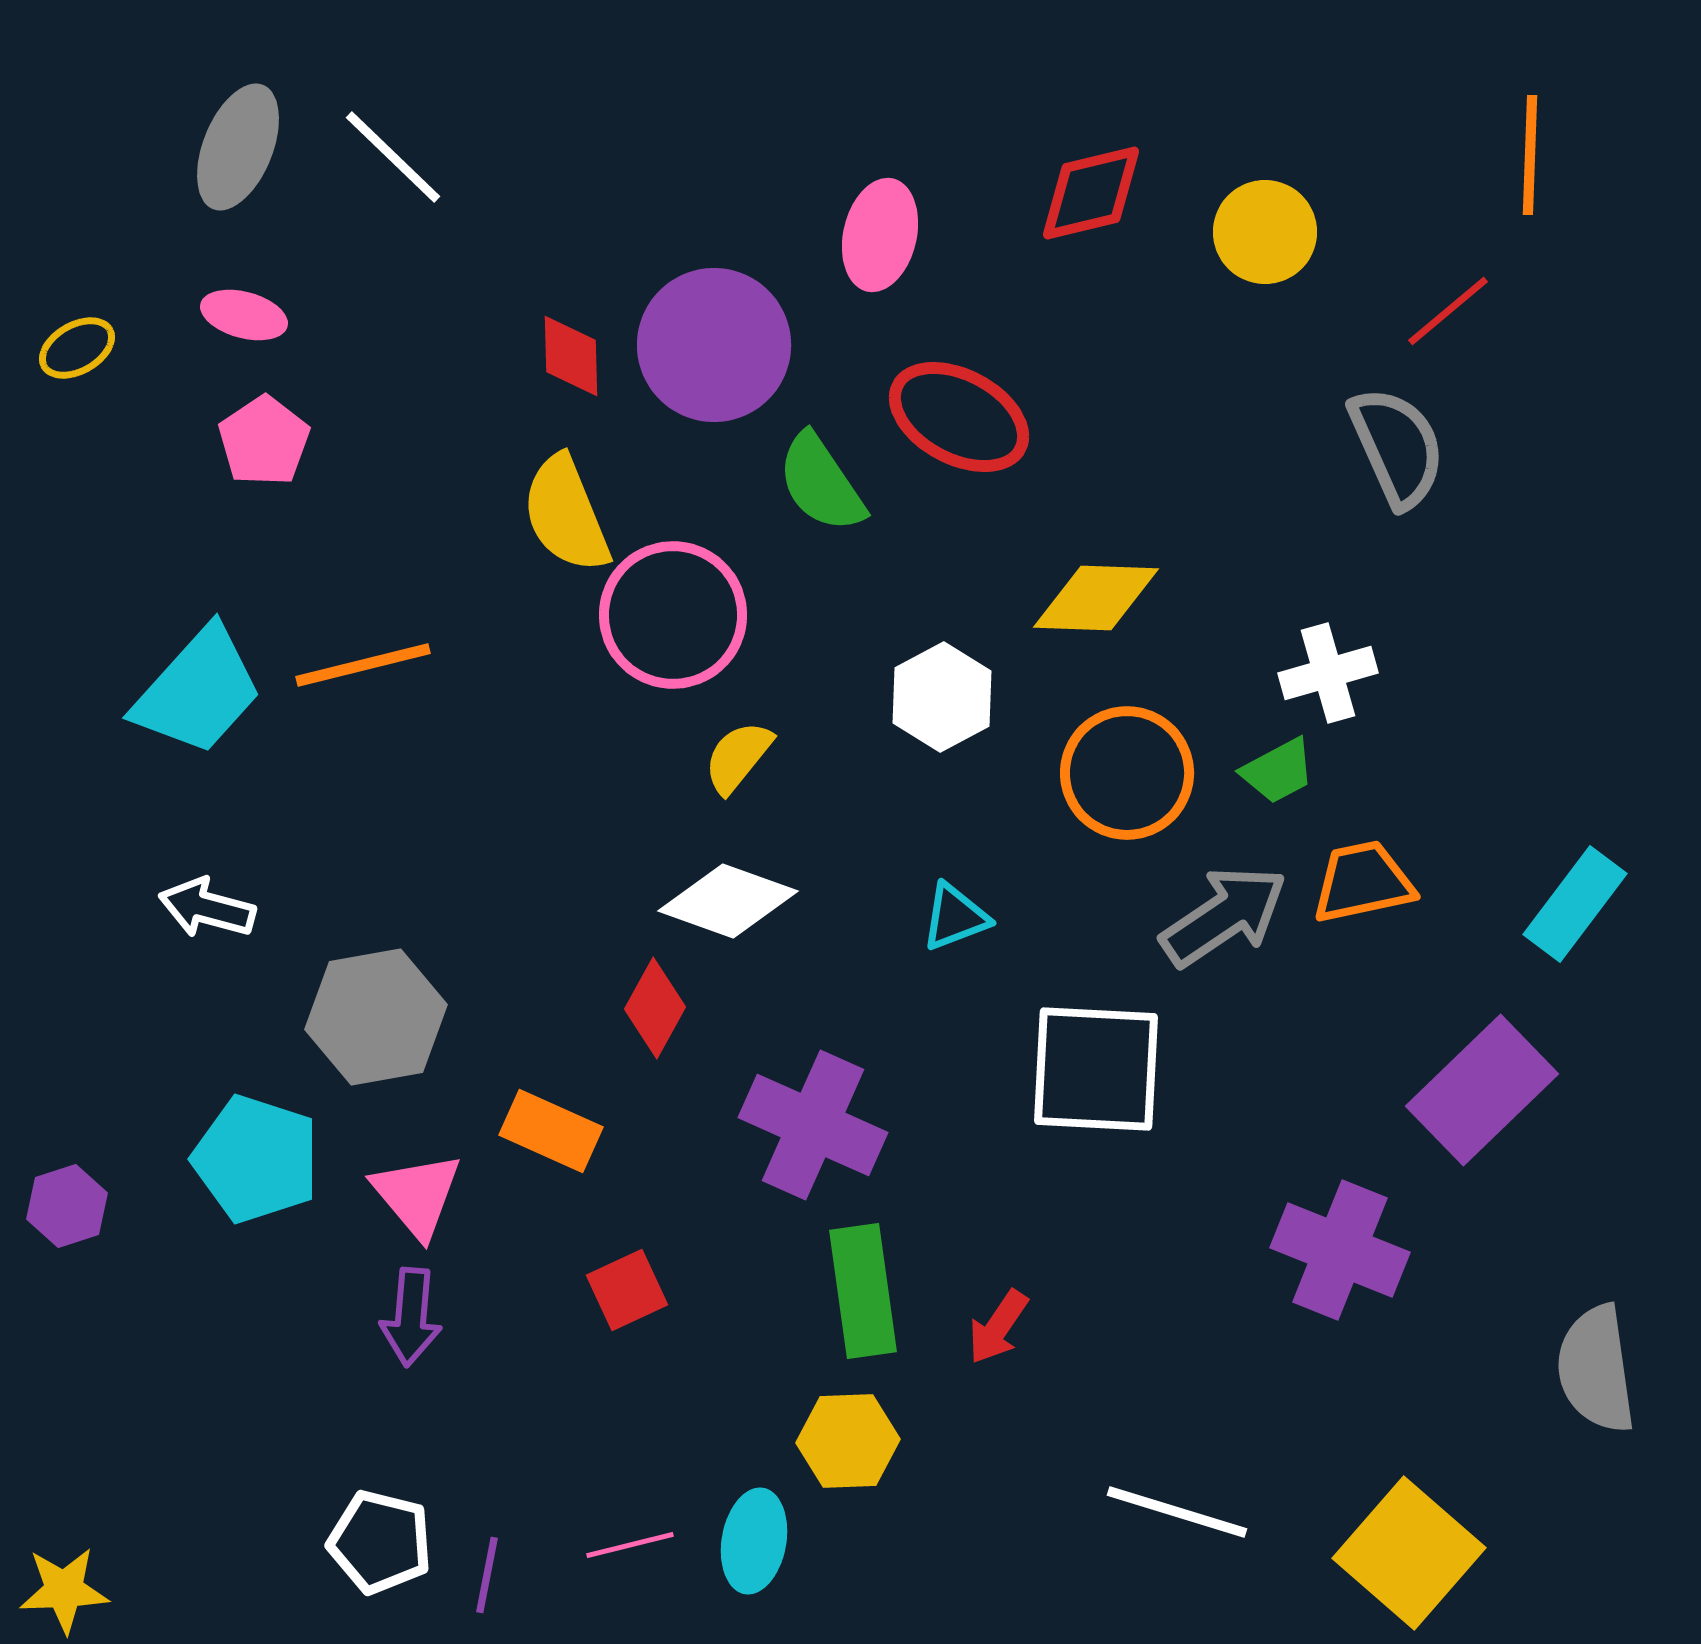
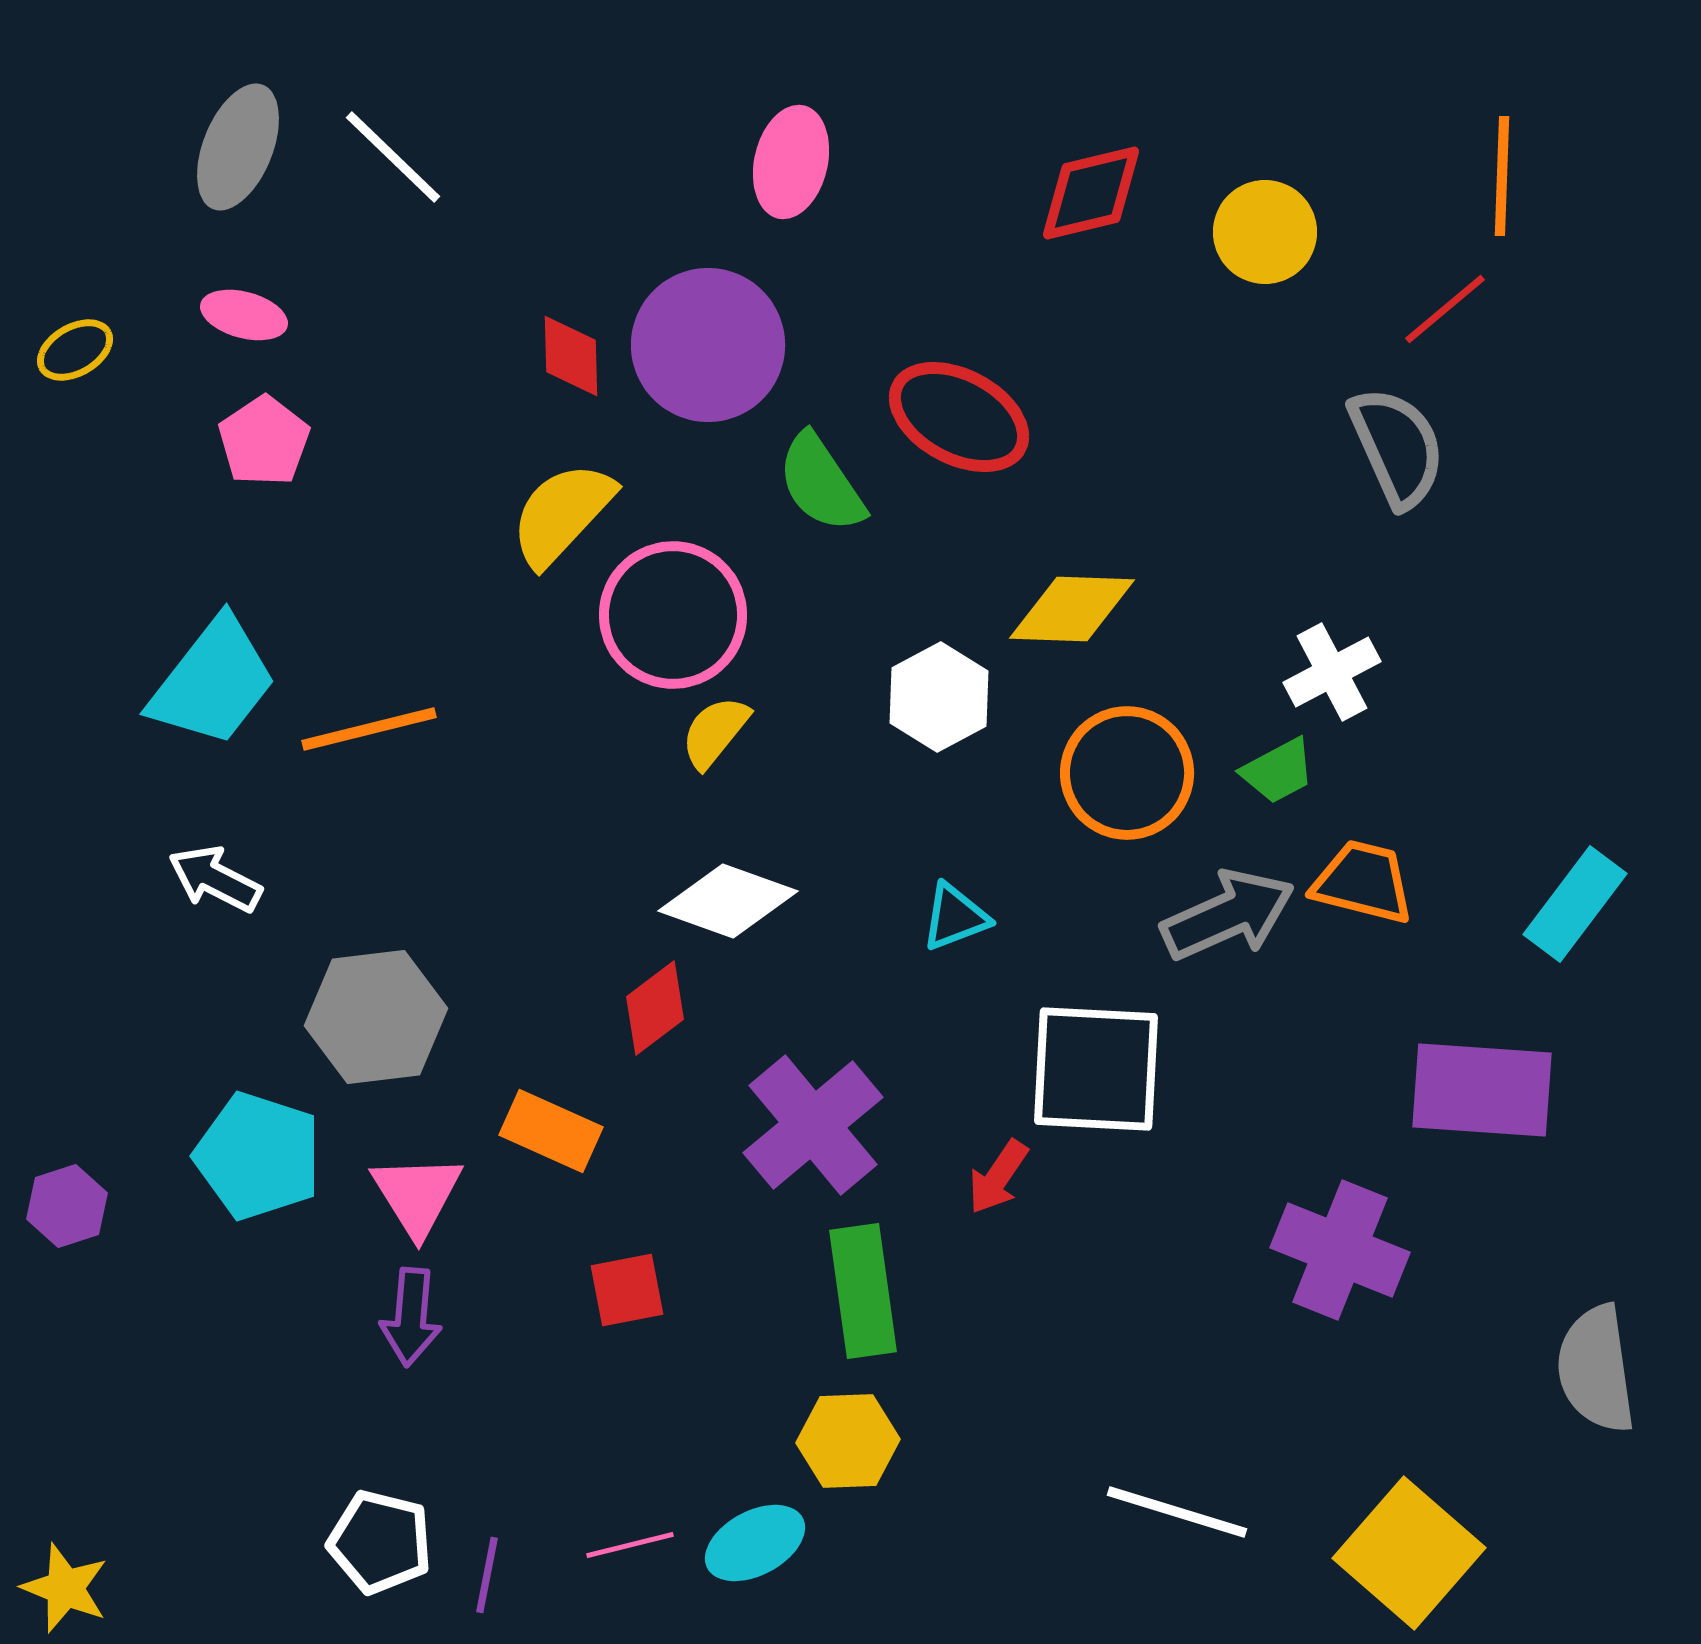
orange line at (1530, 155): moved 28 px left, 21 px down
pink ellipse at (880, 235): moved 89 px left, 73 px up
red line at (1448, 311): moved 3 px left, 2 px up
purple circle at (714, 345): moved 6 px left
yellow ellipse at (77, 348): moved 2 px left, 2 px down
yellow semicircle at (566, 514): moved 4 px left; rotated 65 degrees clockwise
yellow diamond at (1096, 598): moved 24 px left, 11 px down
orange line at (363, 665): moved 6 px right, 64 px down
white cross at (1328, 673): moved 4 px right, 1 px up; rotated 12 degrees counterclockwise
cyan trapezoid at (198, 691): moved 15 px right, 9 px up; rotated 4 degrees counterclockwise
white hexagon at (942, 697): moved 3 px left
yellow semicircle at (738, 757): moved 23 px left, 25 px up
orange trapezoid at (1363, 882): rotated 26 degrees clockwise
white arrow at (207, 908): moved 8 px right, 29 px up; rotated 12 degrees clockwise
gray arrow at (1224, 916): moved 4 px right, 1 px up; rotated 10 degrees clockwise
red diamond at (655, 1008): rotated 24 degrees clockwise
gray hexagon at (376, 1017): rotated 3 degrees clockwise
purple rectangle at (1482, 1090): rotated 48 degrees clockwise
purple cross at (813, 1125): rotated 26 degrees clockwise
cyan pentagon at (256, 1159): moved 2 px right, 3 px up
pink triangle at (417, 1195): rotated 8 degrees clockwise
red square at (627, 1290): rotated 14 degrees clockwise
red arrow at (998, 1327): moved 150 px up
cyan ellipse at (754, 1541): moved 1 px right, 2 px down; rotated 52 degrees clockwise
yellow star at (64, 1590): moved 1 px right, 2 px up; rotated 24 degrees clockwise
